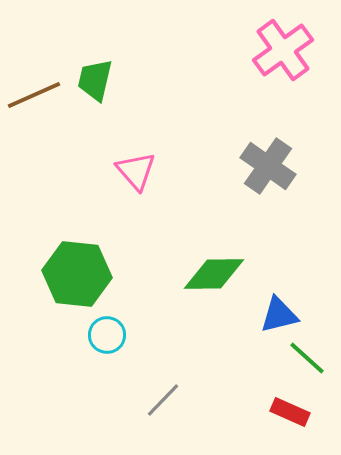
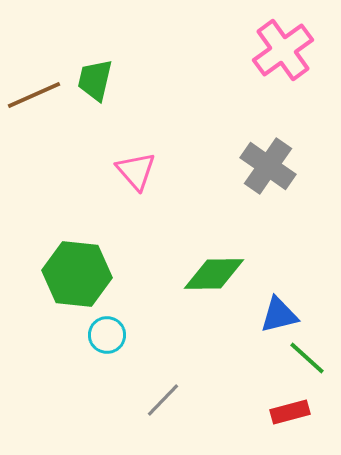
red rectangle: rotated 39 degrees counterclockwise
